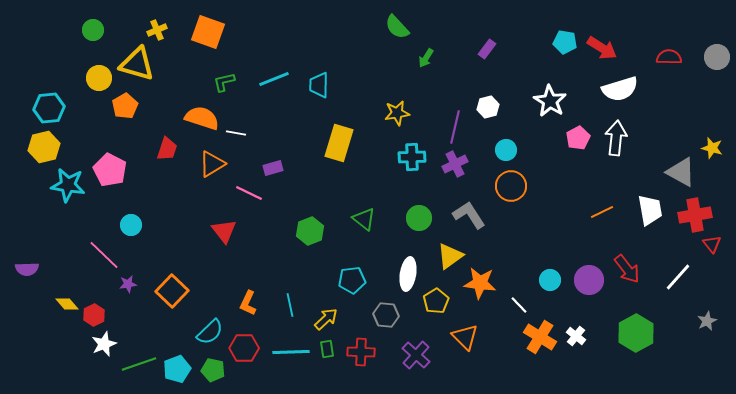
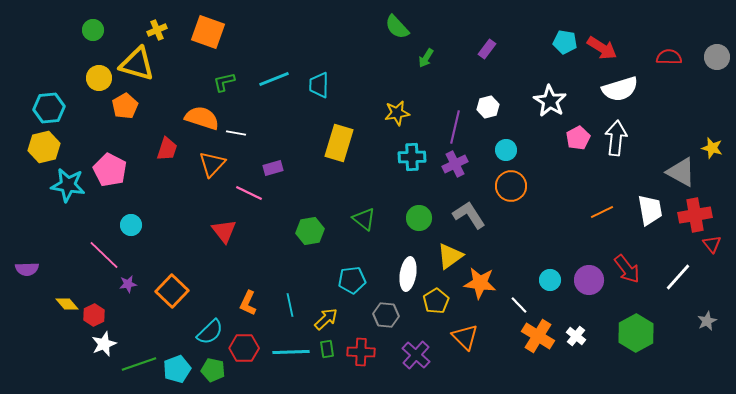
orange triangle at (212, 164): rotated 16 degrees counterclockwise
green hexagon at (310, 231): rotated 12 degrees clockwise
orange cross at (540, 337): moved 2 px left, 1 px up
